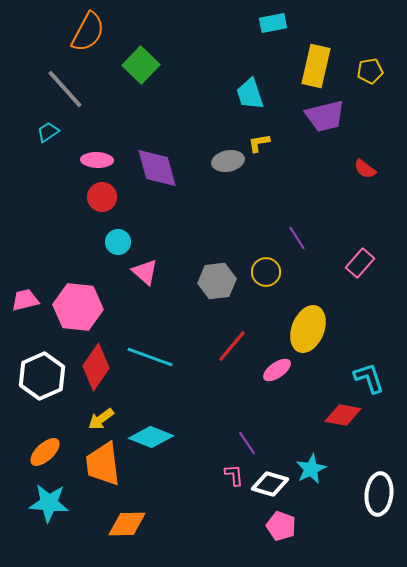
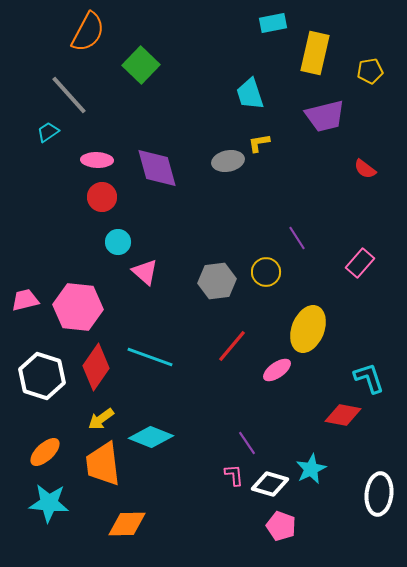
yellow rectangle at (316, 66): moved 1 px left, 13 px up
gray line at (65, 89): moved 4 px right, 6 px down
white hexagon at (42, 376): rotated 18 degrees counterclockwise
